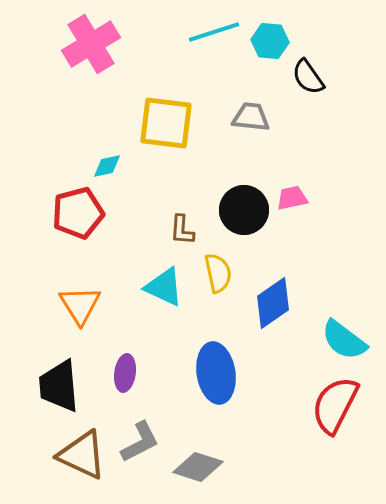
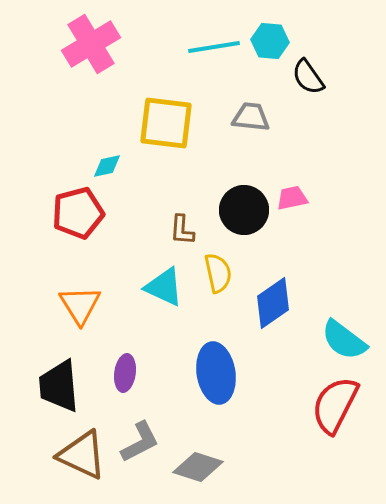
cyan line: moved 15 px down; rotated 9 degrees clockwise
